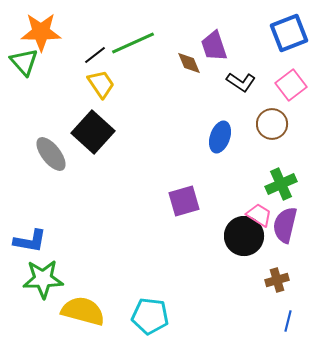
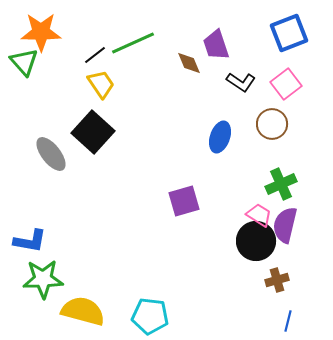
purple trapezoid: moved 2 px right, 1 px up
pink square: moved 5 px left, 1 px up
black circle: moved 12 px right, 5 px down
